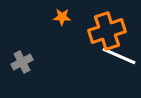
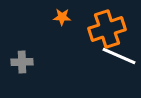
orange cross: moved 2 px up
gray cross: rotated 25 degrees clockwise
